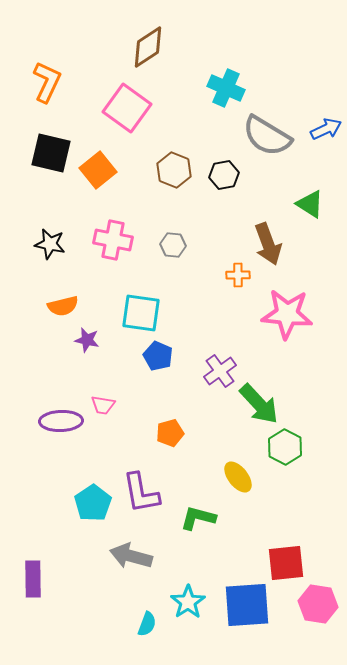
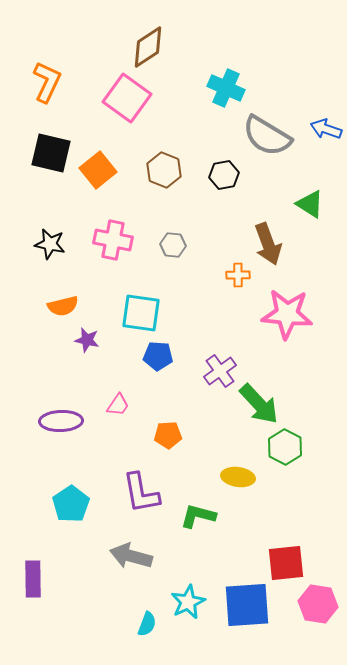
pink square: moved 10 px up
blue arrow: rotated 136 degrees counterclockwise
brown hexagon: moved 10 px left
blue pentagon: rotated 20 degrees counterclockwise
pink trapezoid: moved 15 px right; rotated 65 degrees counterclockwise
orange pentagon: moved 2 px left, 2 px down; rotated 12 degrees clockwise
yellow ellipse: rotated 44 degrees counterclockwise
cyan pentagon: moved 22 px left, 1 px down
green L-shape: moved 2 px up
cyan star: rotated 8 degrees clockwise
